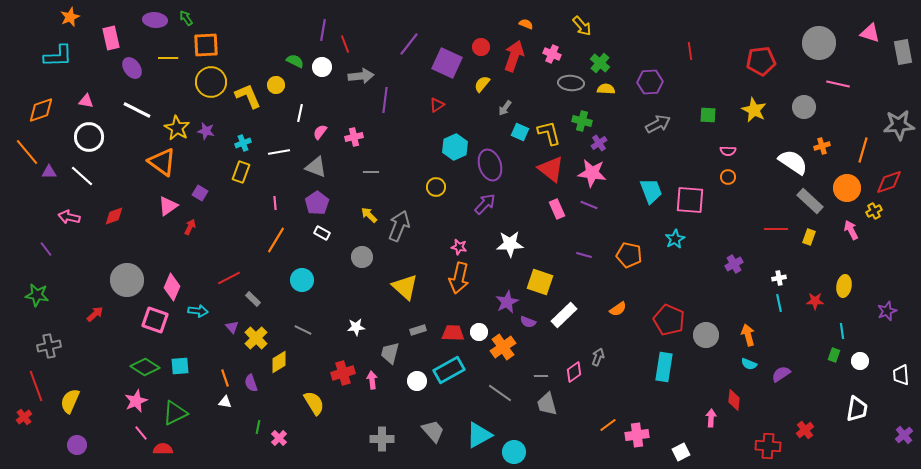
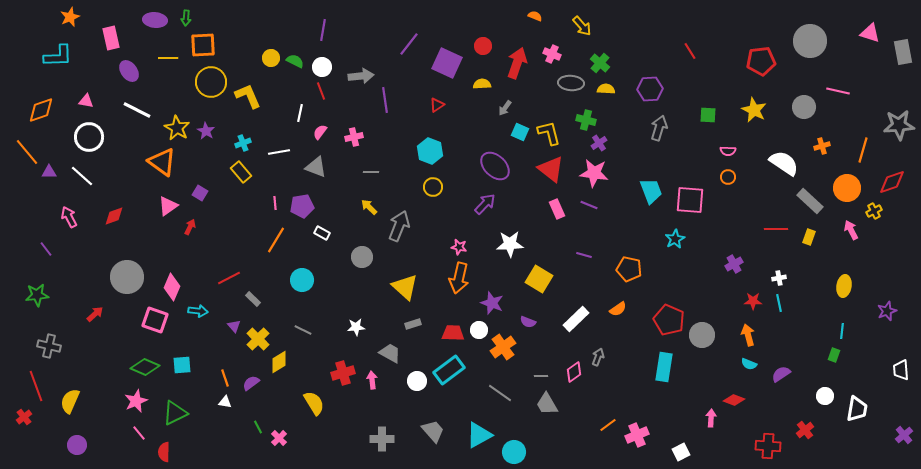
green arrow at (186, 18): rotated 140 degrees counterclockwise
orange semicircle at (526, 24): moved 9 px right, 8 px up
gray circle at (819, 43): moved 9 px left, 2 px up
red line at (345, 44): moved 24 px left, 47 px down
orange square at (206, 45): moved 3 px left
red circle at (481, 47): moved 2 px right, 1 px up
red line at (690, 51): rotated 24 degrees counterclockwise
red arrow at (514, 56): moved 3 px right, 7 px down
purple ellipse at (132, 68): moved 3 px left, 3 px down
purple hexagon at (650, 82): moved 7 px down
yellow semicircle at (482, 84): rotated 48 degrees clockwise
pink line at (838, 84): moved 7 px down
yellow circle at (276, 85): moved 5 px left, 27 px up
purple line at (385, 100): rotated 15 degrees counterclockwise
green cross at (582, 121): moved 4 px right, 1 px up
gray arrow at (658, 124): moved 1 px right, 4 px down; rotated 45 degrees counterclockwise
purple star at (206, 131): rotated 18 degrees clockwise
cyan hexagon at (455, 147): moved 25 px left, 4 px down; rotated 15 degrees counterclockwise
white semicircle at (793, 162): moved 9 px left, 1 px down
purple ellipse at (490, 165): moved 5 px right, 1 px down; rotated 28 degrees counterclockwise
yellow rectangle at (241, 172): rotated 60 degrees counterclockwise
pink star at (592, 173): moved 2 px right
red diamond at (889, 182): moved 3 px right
yellow circle at (436, 187): moved 3 px left
purple pentagon at (317, 203): moved 15 px left, 3 px down; rotated 25 degrees clockwise
yellow arrow at (369, 215): moved 8 px up
pink arrow at (69, 217): rotated 50 degrees clockwise
orange pentagon at (629, 255): moved 14 px down
gray circle at (127, 280): moved 3 px up
yellow square at (540, 282): moved 1 px left, 3 px up; rotated 12 degrees clockwise
green star at (37, 295): rotated 15 degrees counterclockwise
red star at (815, 301): moved 62 px left
purple star at (507, 302): moved 15 px left, 1 px down; rotated 25 degrees counterclockwise
white rectangle at (564, 315): moved 12 px right, 4 px down
purple triangle at (232, 327): moved 2 px right, 1 px up
gray rectangle at (418, 330): moved 5 px left, 6 px up
cyan line at (842, 331): rotated 14 degrees clockwise
white circle at (479, 332): moved 2 px up
gray circle at (706, 335): moved 4 px left
yellow cross at (256, 338): moved 2 px right, 1 px down
gray cross at (49, 346): rotated 25 degrees clockwise
gray trapezoid at (390, 353): rotated 105 degrees clockwise
white circle at (860, 361): moved 35 px left, 35 px down
cyan square at (180, 366): moved 2 px right, 1 px up
green diamond at (145, 367): rotated 8 degrees counterclockwise
cyan rectangle at (449, 370): rotated 8 degrees counterclockwise
white trapezoid at (901, 375): moved 5 px up
purple semicircle at (251, 383): rotated 72 degrees clockwise
red diamond at (734, 400): rotated 75 degrees counterclockwise
gray trapezoid at (547, 404): rotated 15 degrees counterclockwise
green line at (258, 427): rotated 40 degrees counterclockwise
pink line at (141, 433): moved 2 px left
pink cross at (637, 435): rotated 15 degrees counterclockwise
red semicircle at (163, 449): moved 1 px right, 3 px down; rotated 90 degrees counterclockwise
